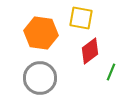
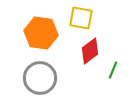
green line: moved 2 px right, 2 px up
